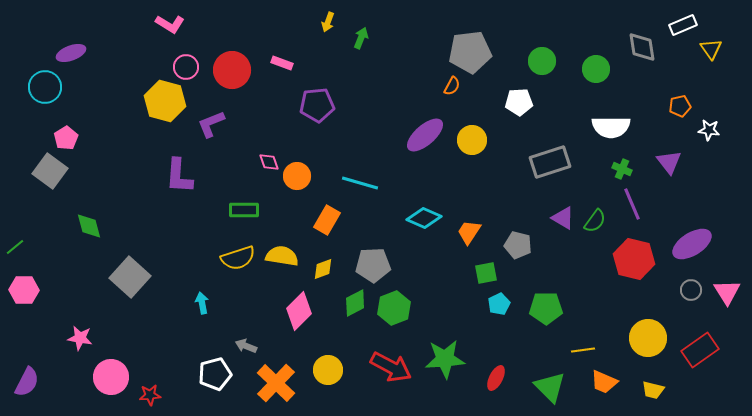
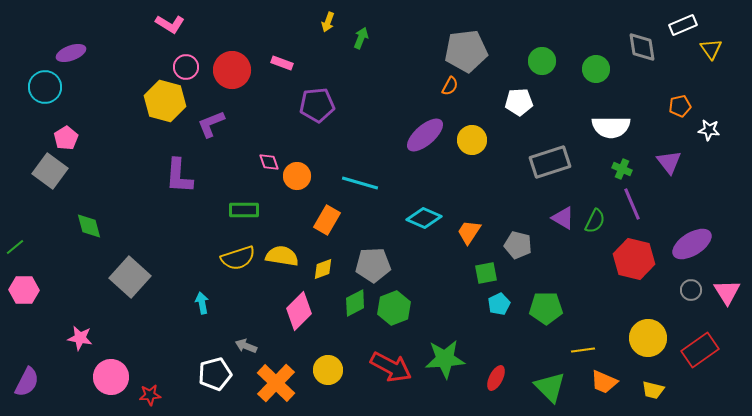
gray pentagon at (470, 52): moved 4 px left, 1 px up
orange semicircle at (452, 86): moved 2 px left
green semicircle at (595, 221): rotated 10 degrees counterclockwise
